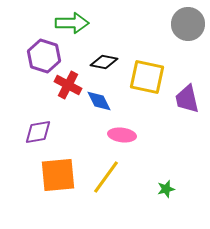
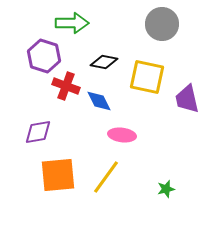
gray circle: moved 26 px left
red cross: moved 2 px left, 1 px down; rotated 8 degrees counterclockwise
